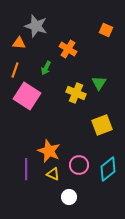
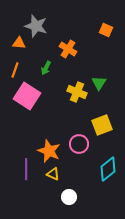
yellow cross: moved 1 px right, 1 px up
pink circle: moved 21 px up
